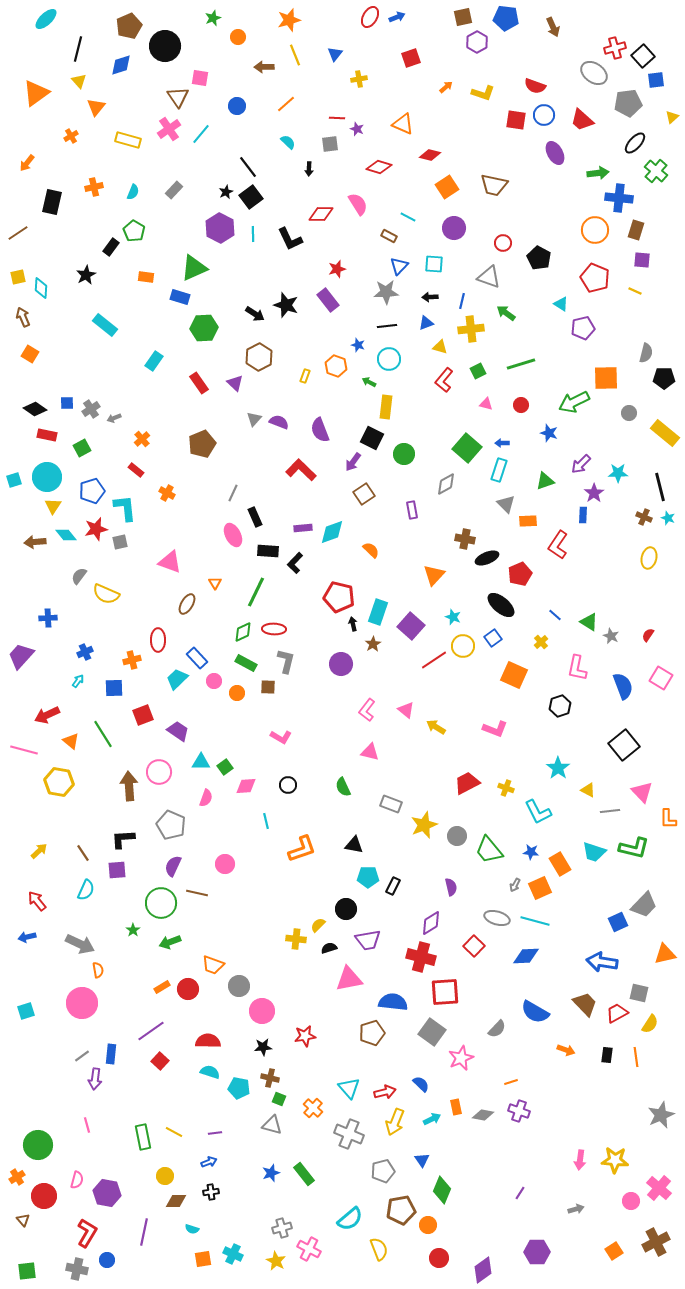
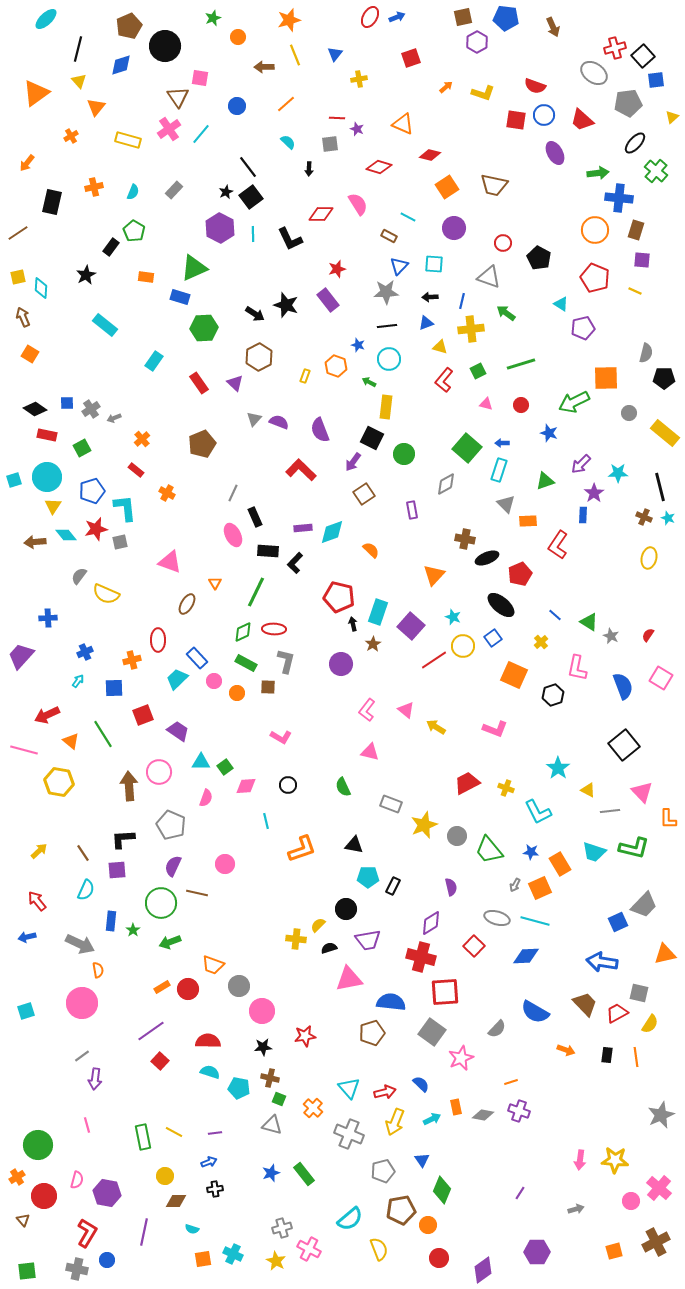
black hexagon at (560, 706): moved 7 px left, 11 px up
blue semicircle at (393, 1002): moved 2 px left
blue rectangle at (111, 1054): moved 133 px up
black cross at (211, 1192): moved 4 px right, 3 px up
orange square at (614, 1251): rotated 18 degrees clockwise
